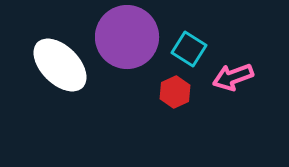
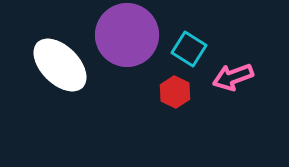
purple circle: moved 2 px up
red hexagon: rotated 8 degrees counterclockwise
